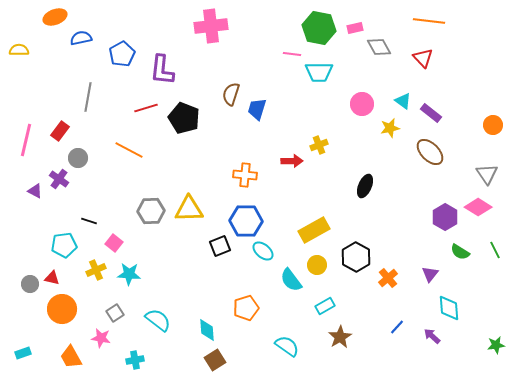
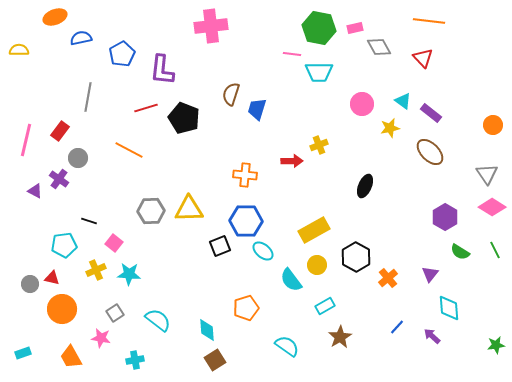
pink diamond at (478, 207): moved 14 px right
